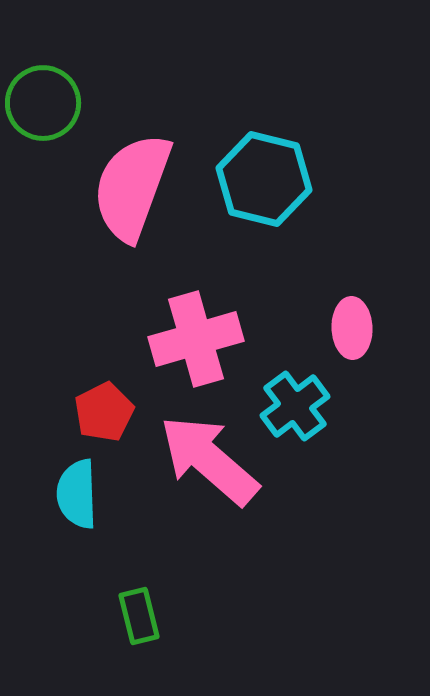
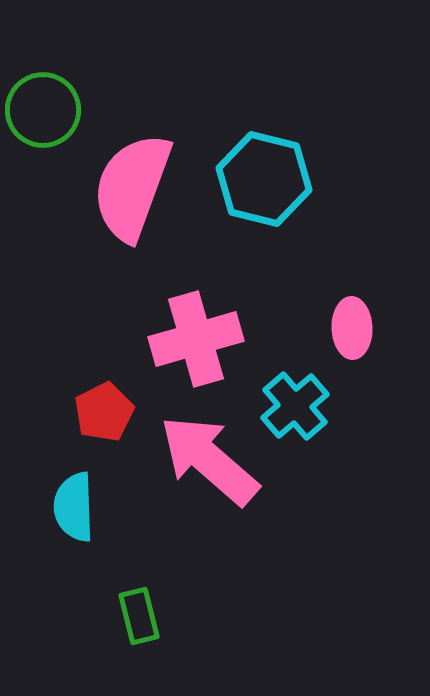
green circle: moved 7 px down
cyan cross: rotated 4 degrees counterclockwise
cyan semicircle: moved 3 px left, 13 px down
